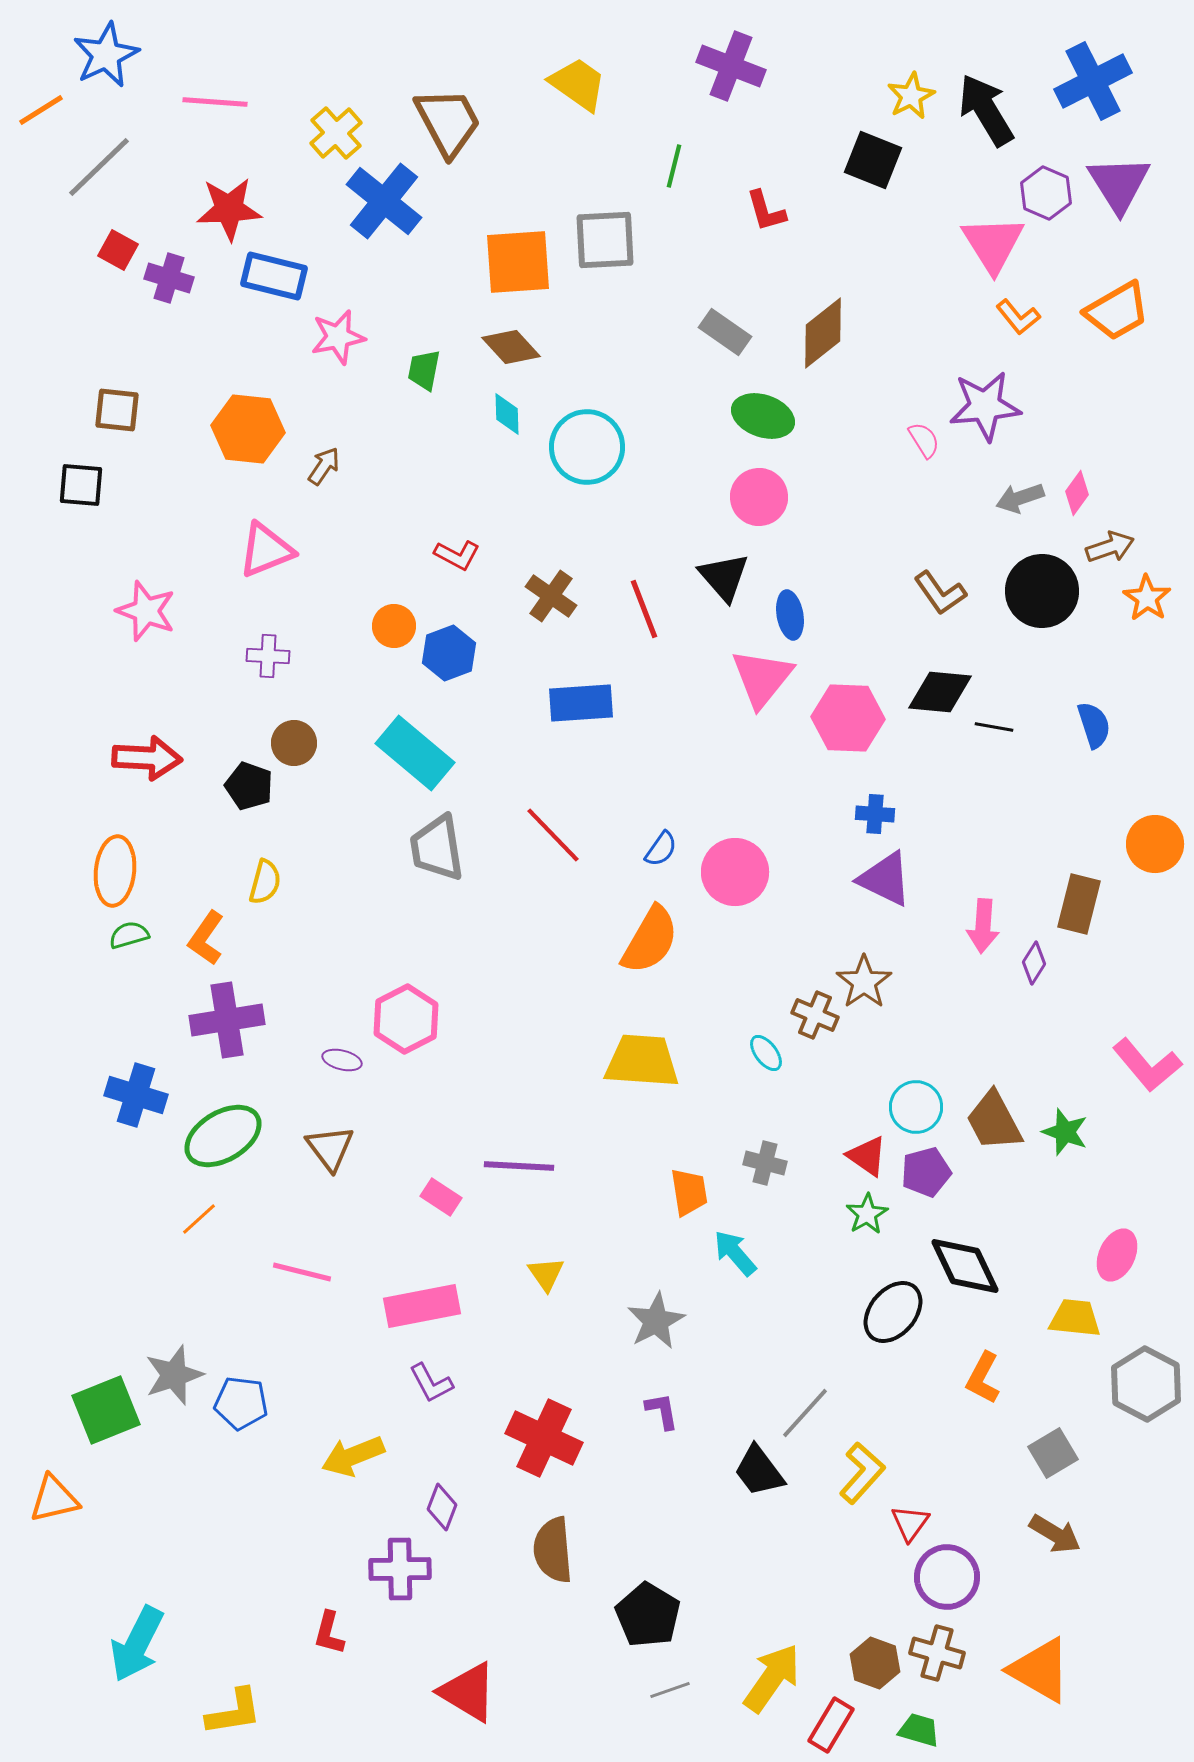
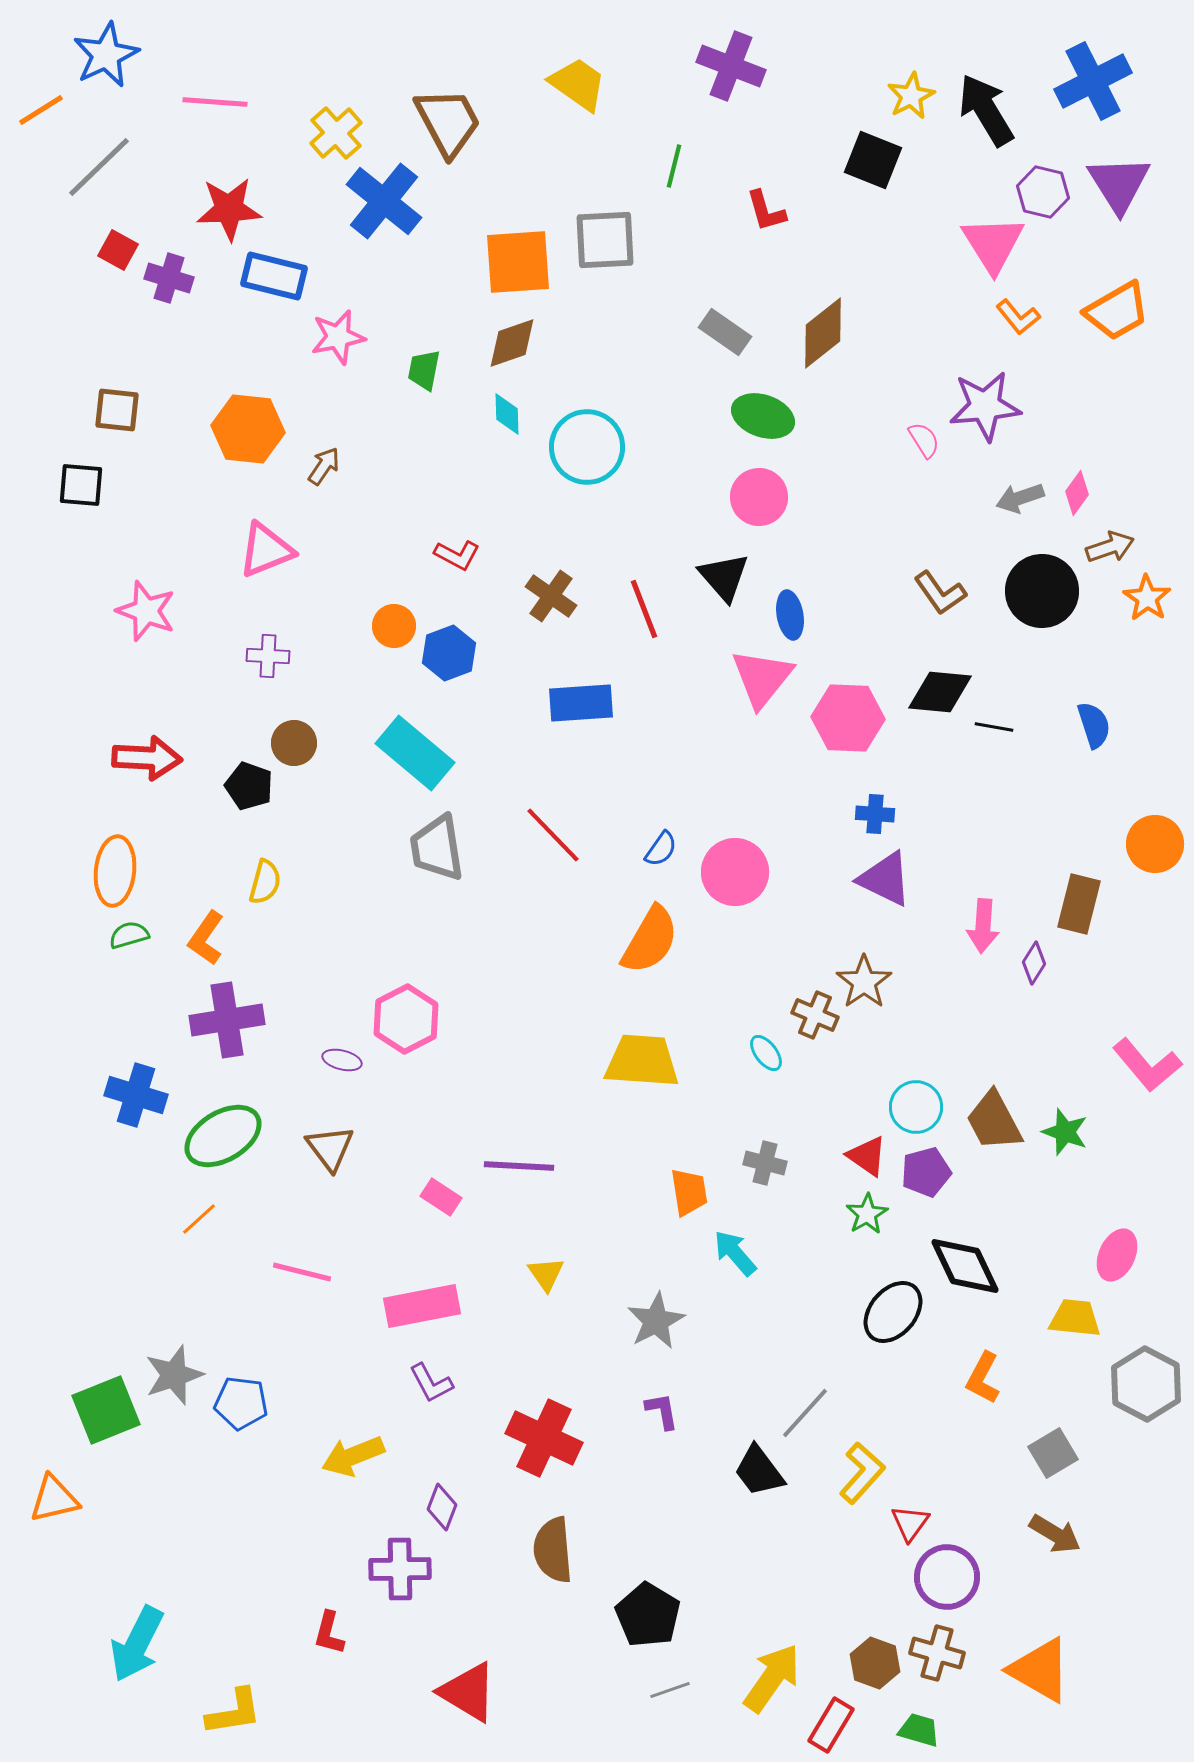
purple hexagon at (1046, 193): moved 3 px left, 1 px up; rotated 9 degrees counterclockwise
brown diamond at (511, 347): moved 1 px right, 4 px up; rotated 66 degrees counterclockwise
